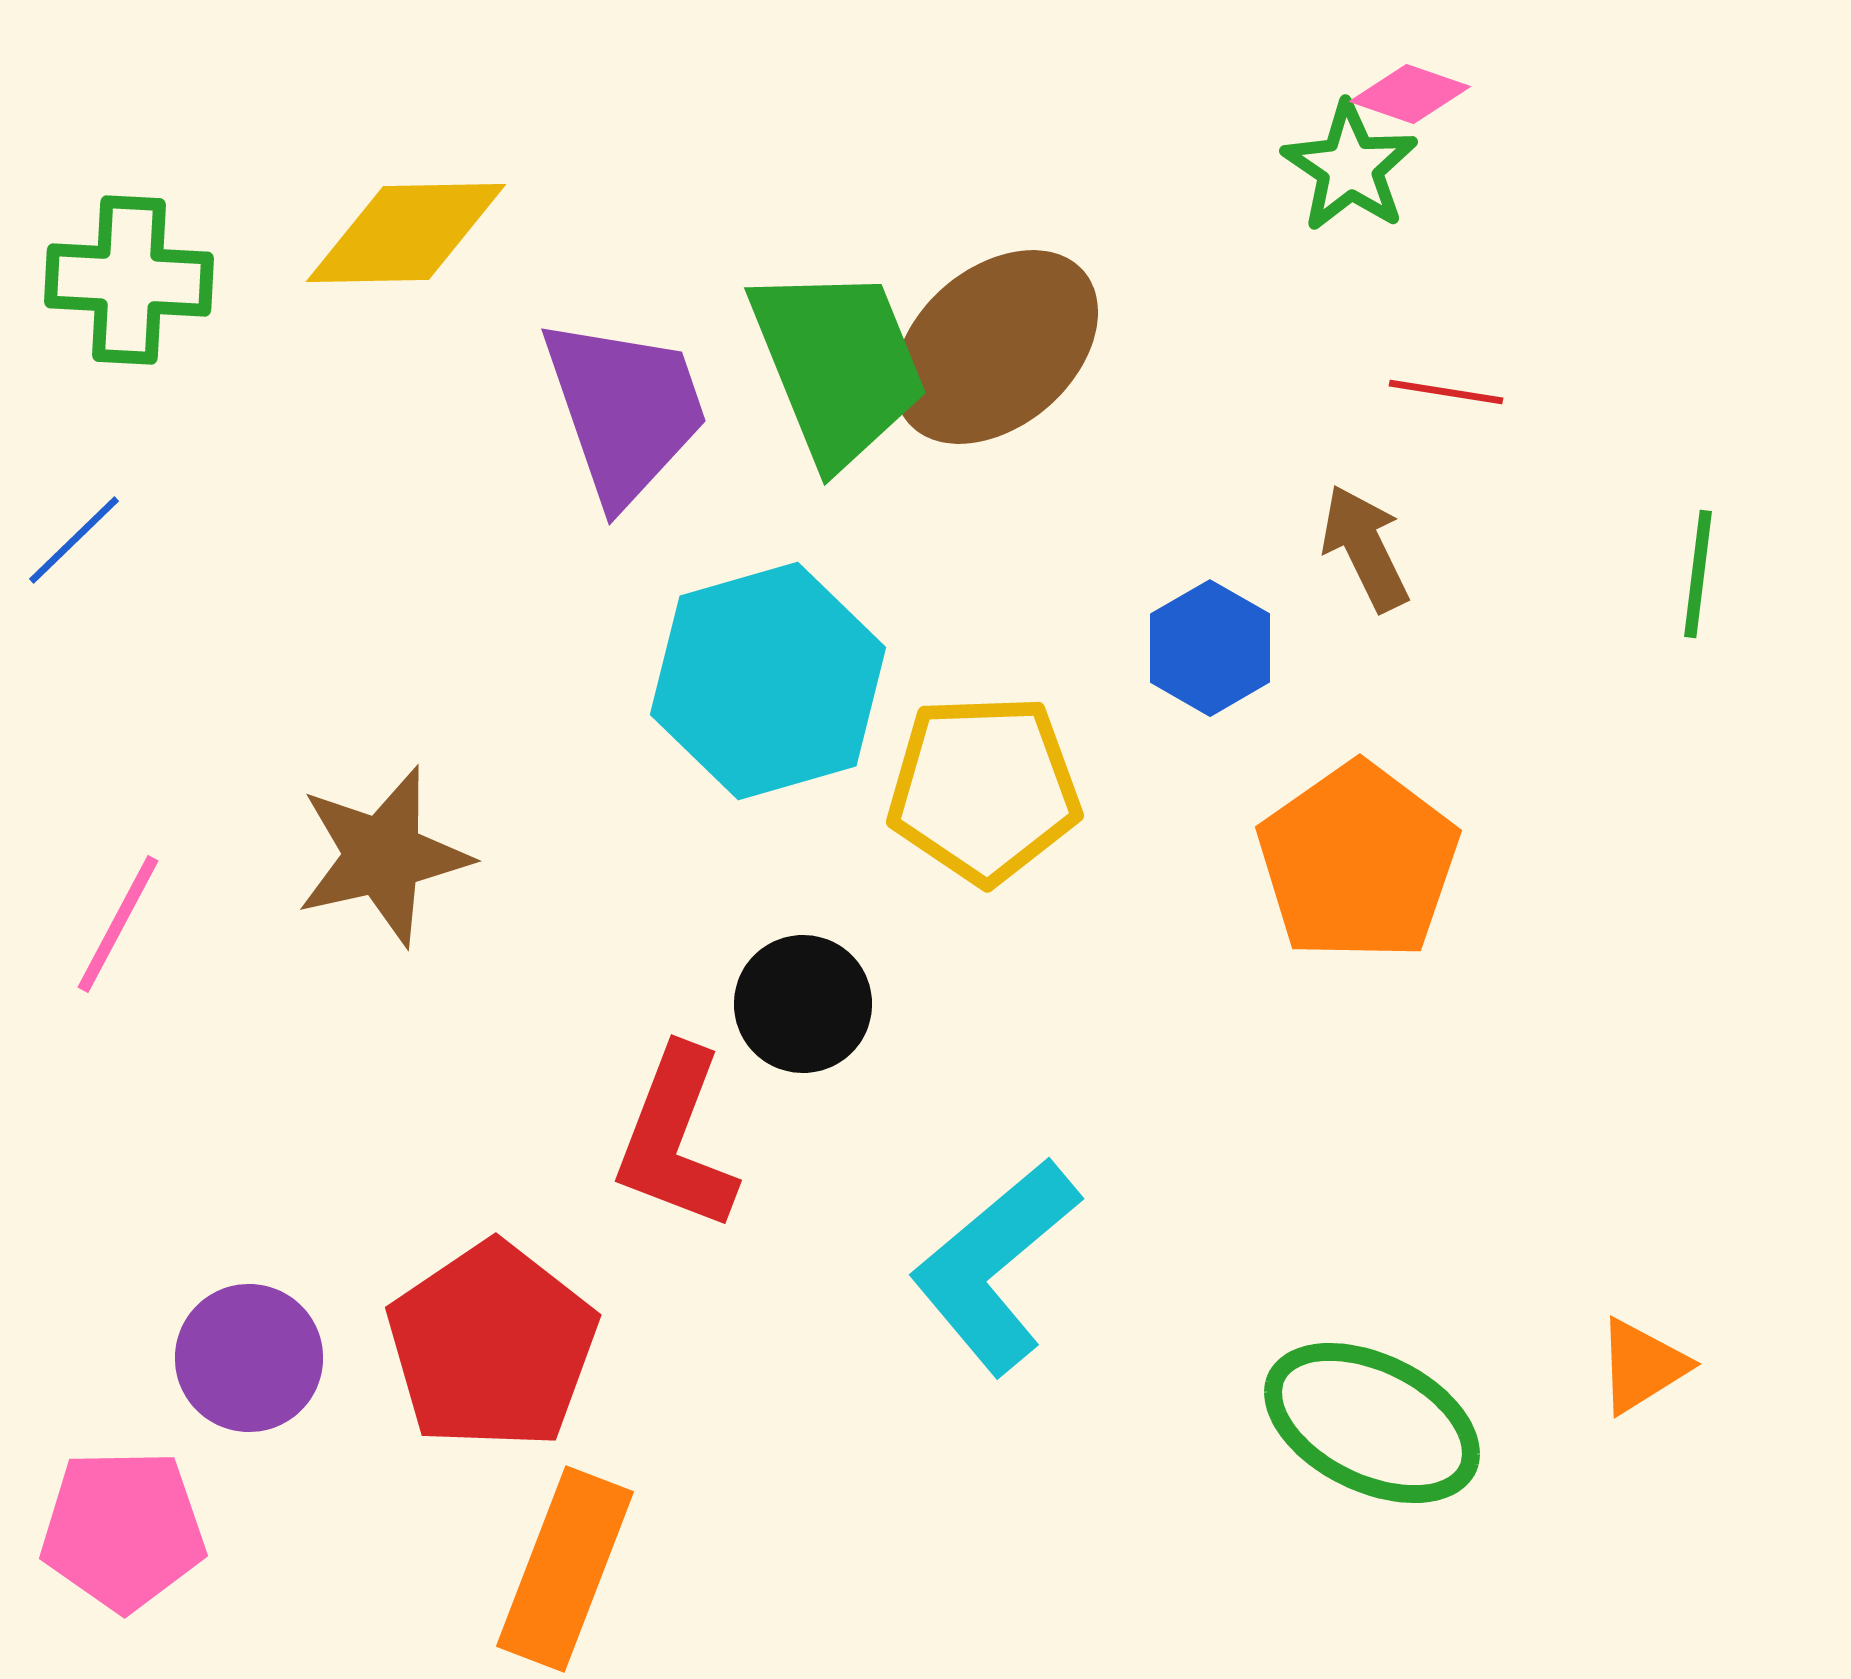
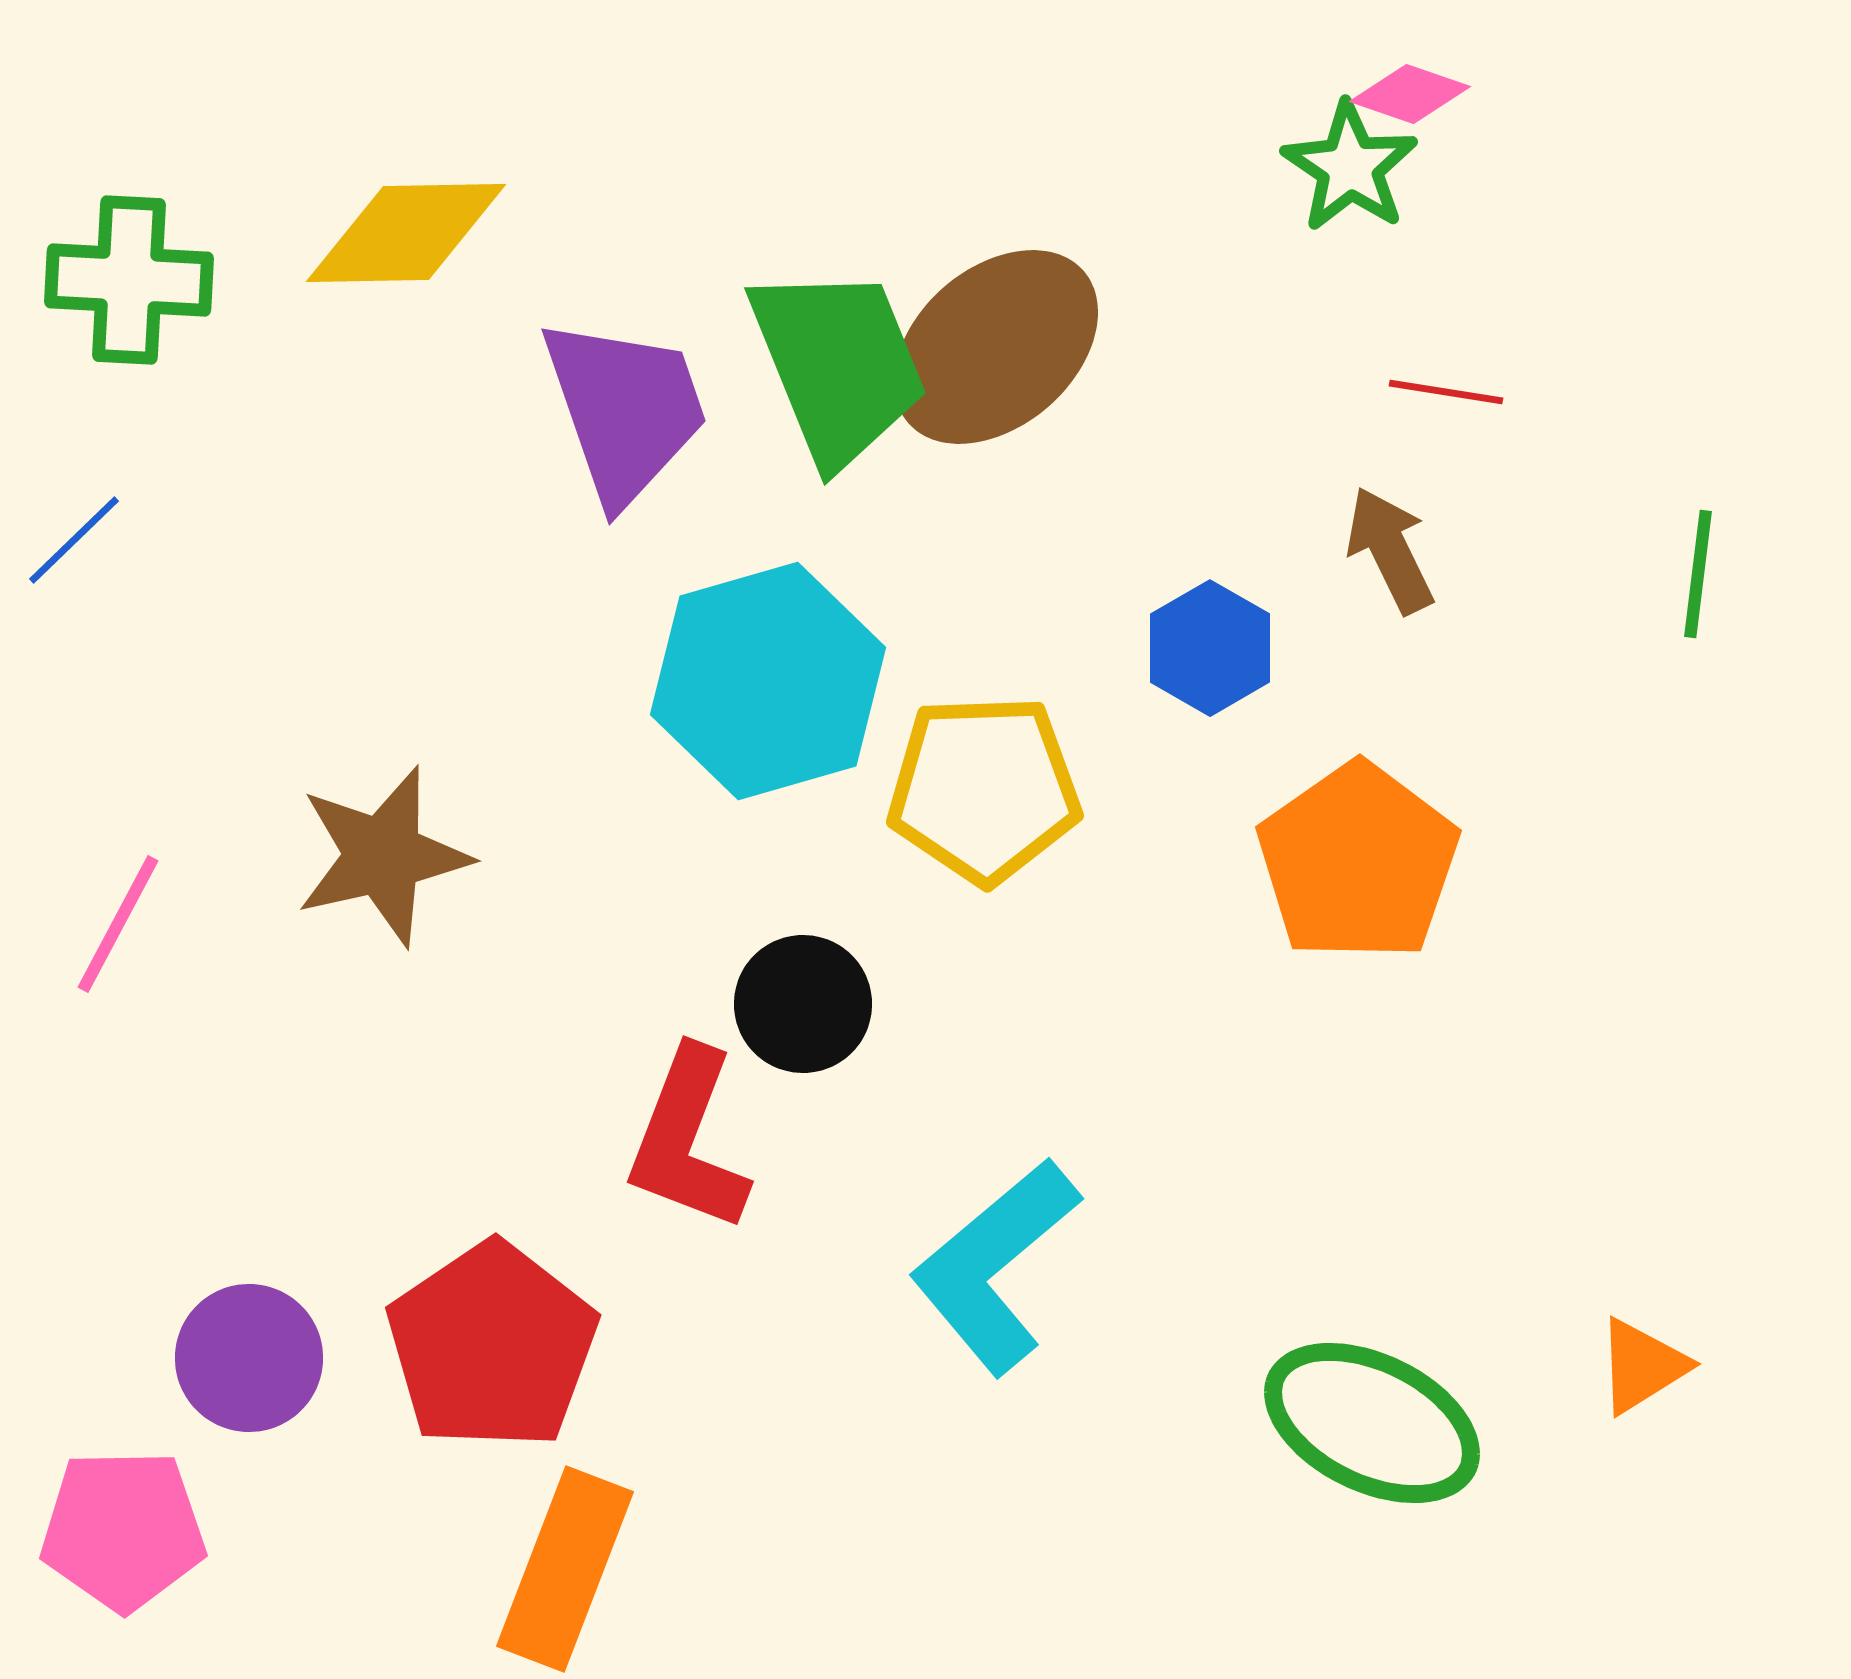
brown arrow: moved 25 px right, 2 px down
red L-shape: moved 12 px right, 1 px down
